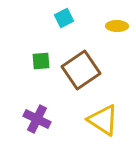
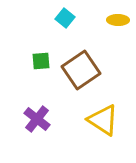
cyan square: moved 1 px right; rotated 24 degrees counterclockwise
yellow ellipse: moved 1 px right, 6 px up
purple cross: rotated 12 degrees clockwise
